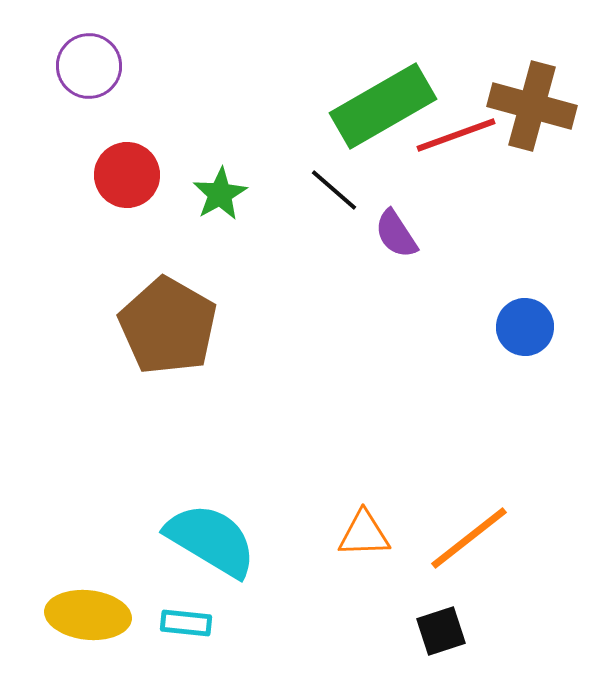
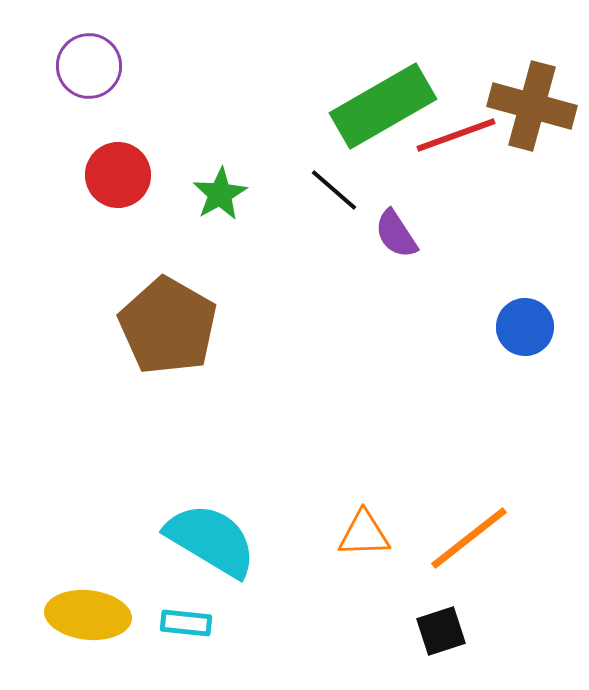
red circle: moved 9 px left
